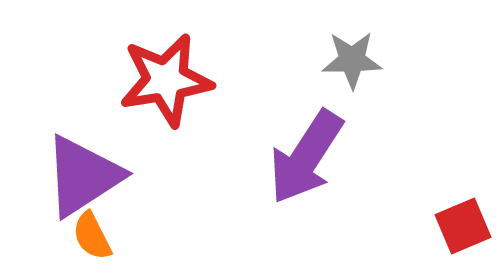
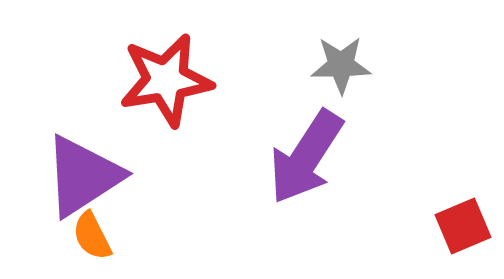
gray star: moved 11 px left, 5 px down
